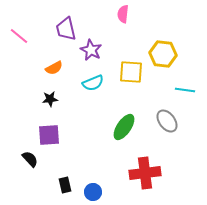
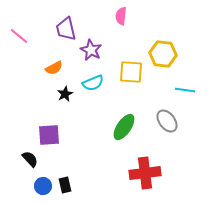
pink semicircle: moved 2 px left, 2 px down
black star: moved 15 px right, 5 px up; rotated 21 degrees counterclockwise
blue circle: moved 50 px left, 6 px up
